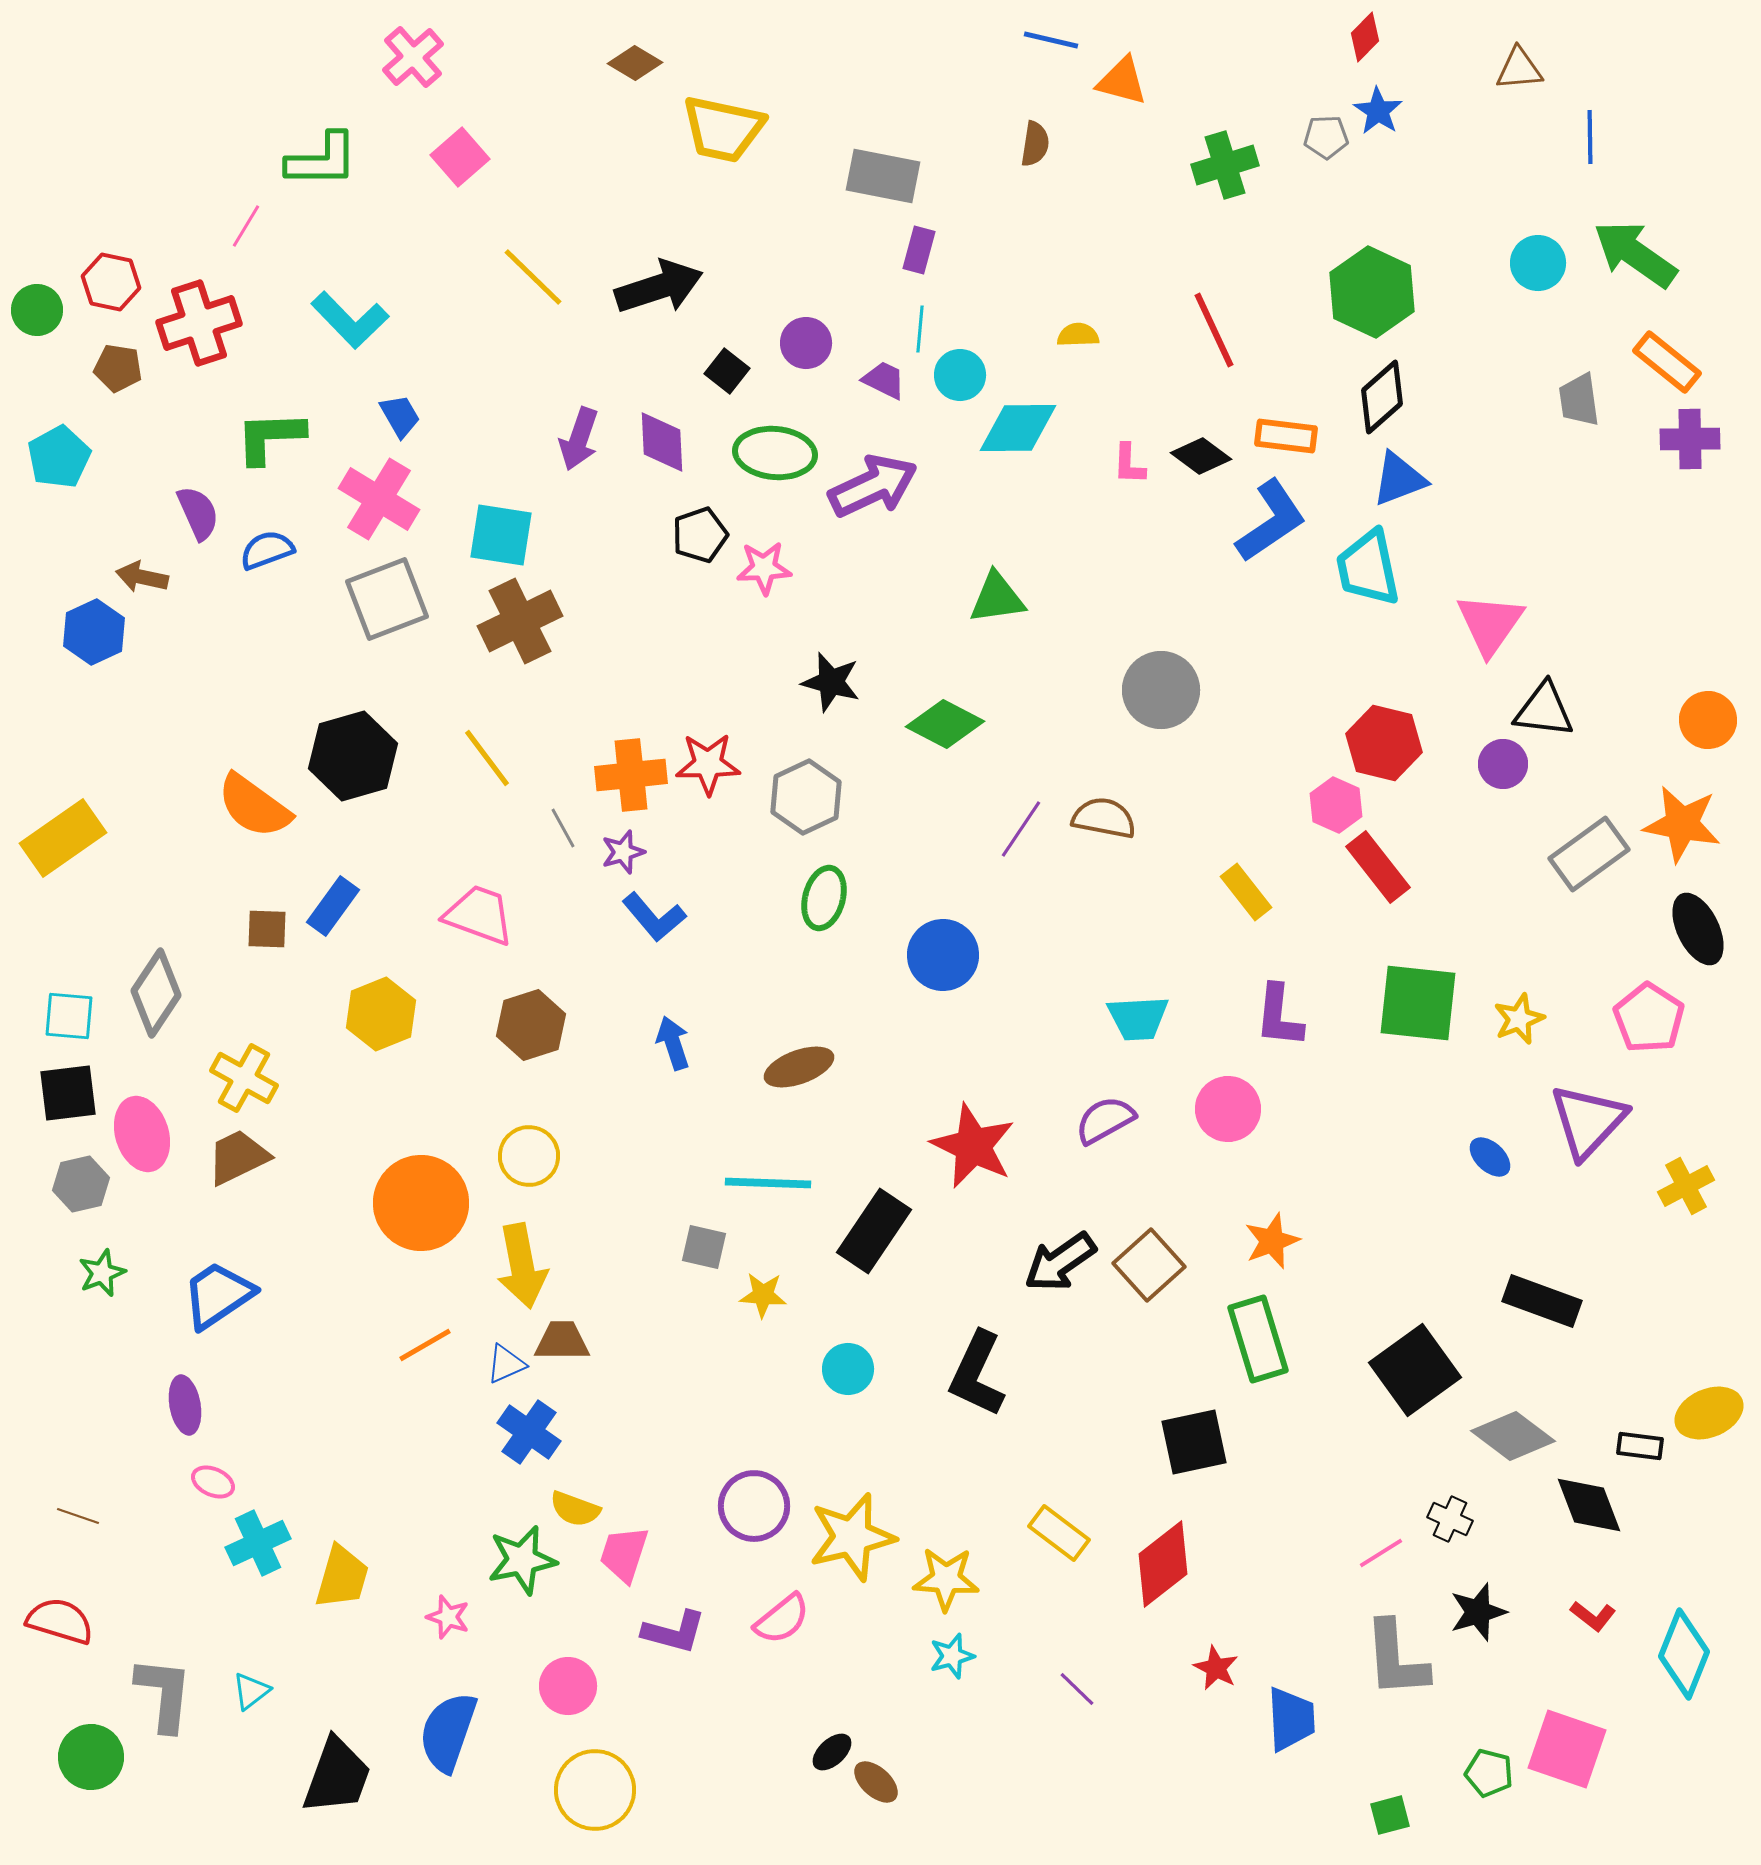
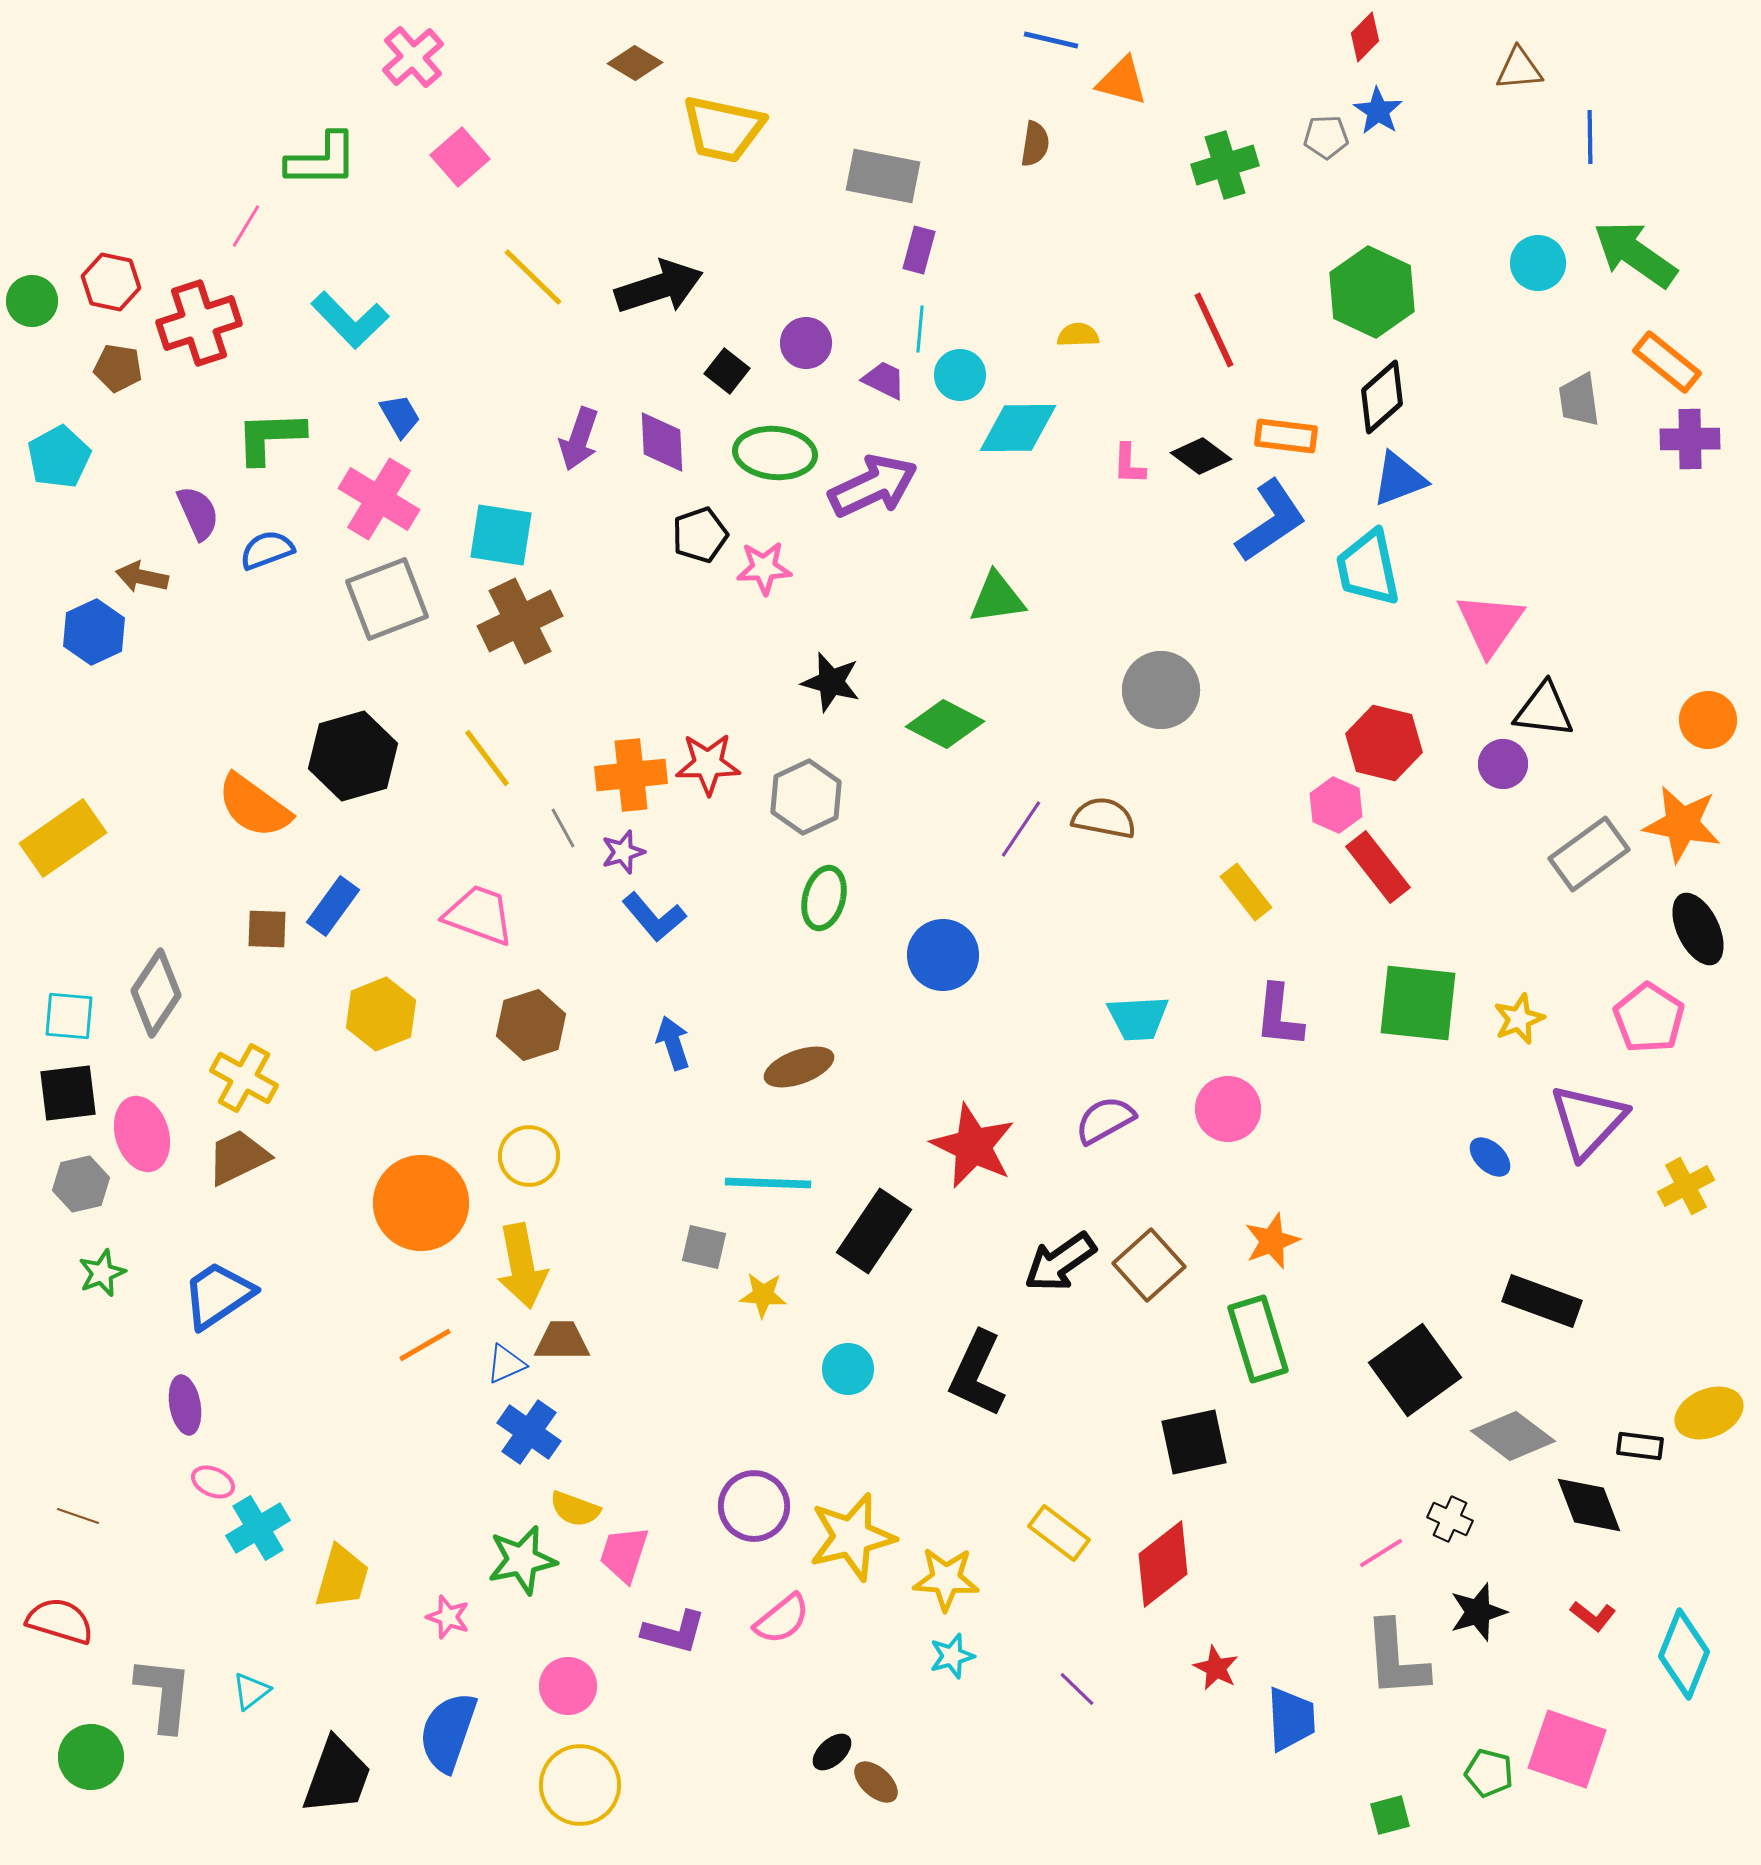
green circle at (37, 310): moved 5 px left, 9 px up
cyan cross at (258, 1543): moved 15 px up; rotated 6 degrees counterclockwise
yellow circle at (595, 1790): moved 15 px left, 5 px up
